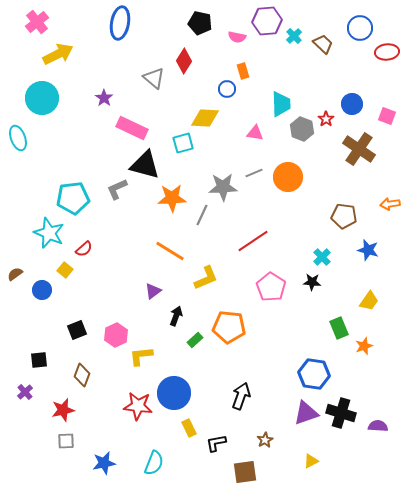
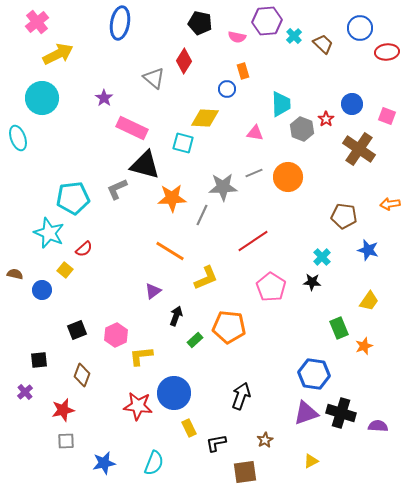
cyan square at (183, 143): rotated 30 degrees clockwise
brown semicircle at (15, 274): rotated 49 degrees clockwise
